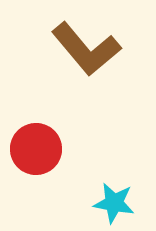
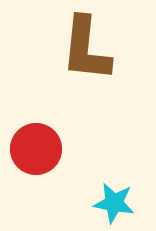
brown L-shape: rotated 46 degrees clockwise
